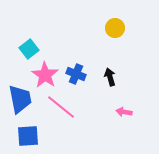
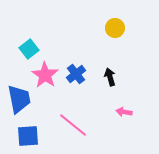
blue cross: rotated 30 degrees clockwise
blue trapezoid: moved 1 px left
pink line: moved 12 px right, 18 px down
